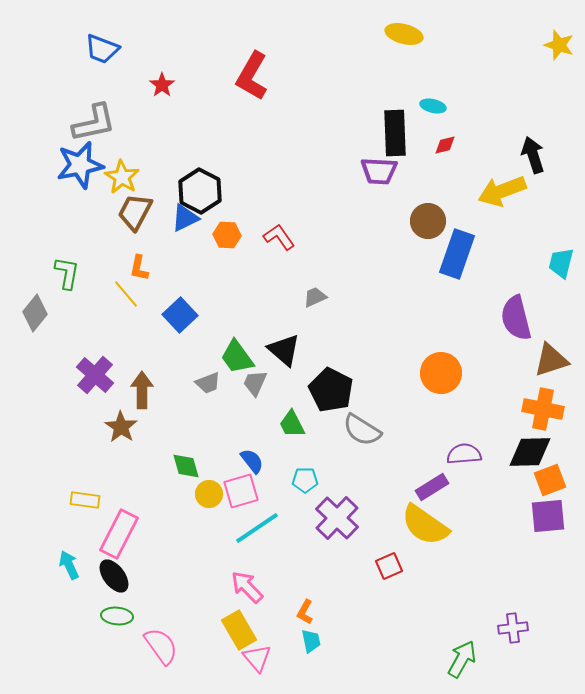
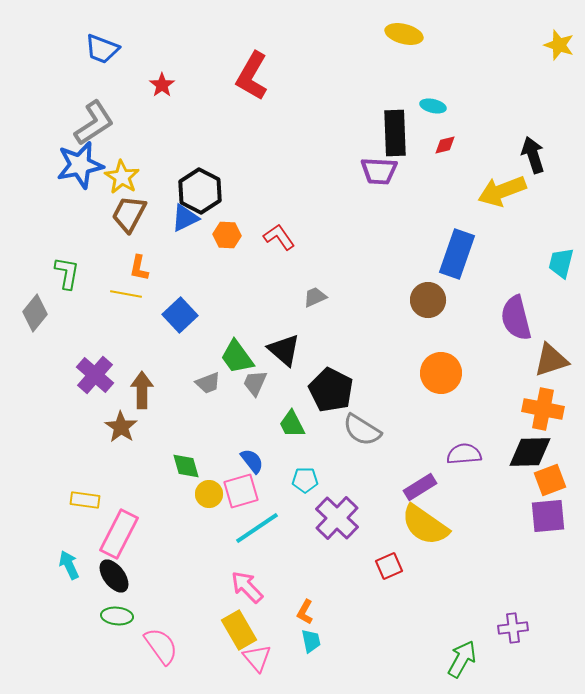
gray L-shape at (94, 123): rotated 21 degrees counterclockwise
brown trapezoid at (135, 212): moved 6 px left, 2 px down
brown circle at (428, 221): moved 79 px down
yellow line at (126, 294): rotated 40 degrees counterclockwise
purple rectangle at (432, 487): moved 12 px left
